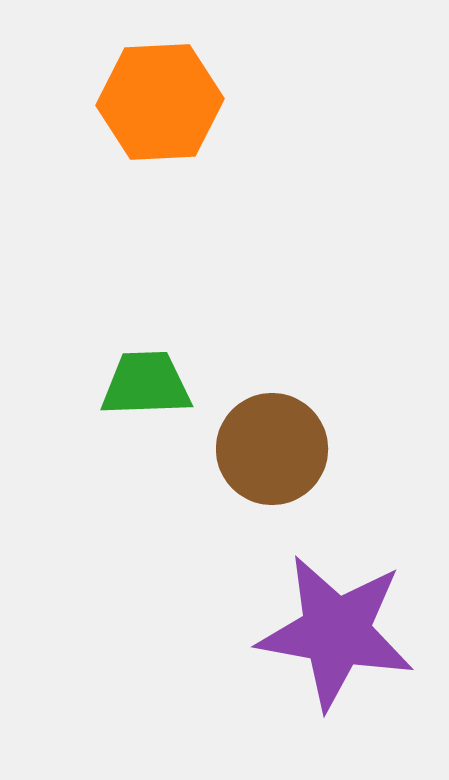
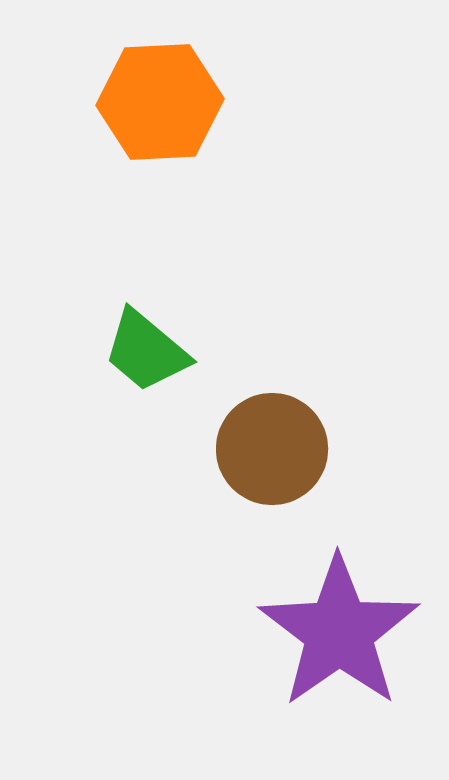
green trapezoid: moved 33 px up; rotated 138 degrees counterclockwise
purple star: moved 3 px right; rotated 27 degrees clockwise
